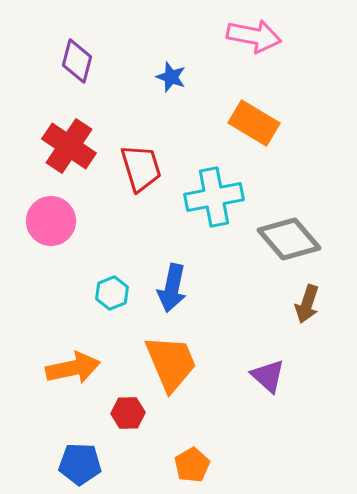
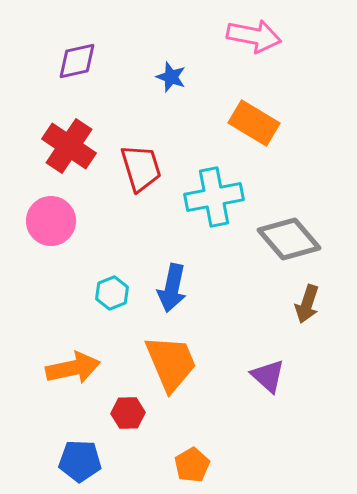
purple diamond: rotated 63 degrees clockwise
blue pentagon: moved 3 px up
